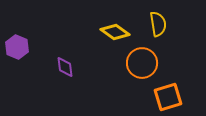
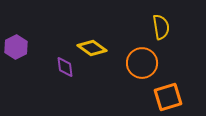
yellow semicircle: moved 3 px right, 3 px down
yellow diamond: moved 23 px left, 16 px down
purple hexagon: moved 1 px left; rotated 10 degrees clockwise
